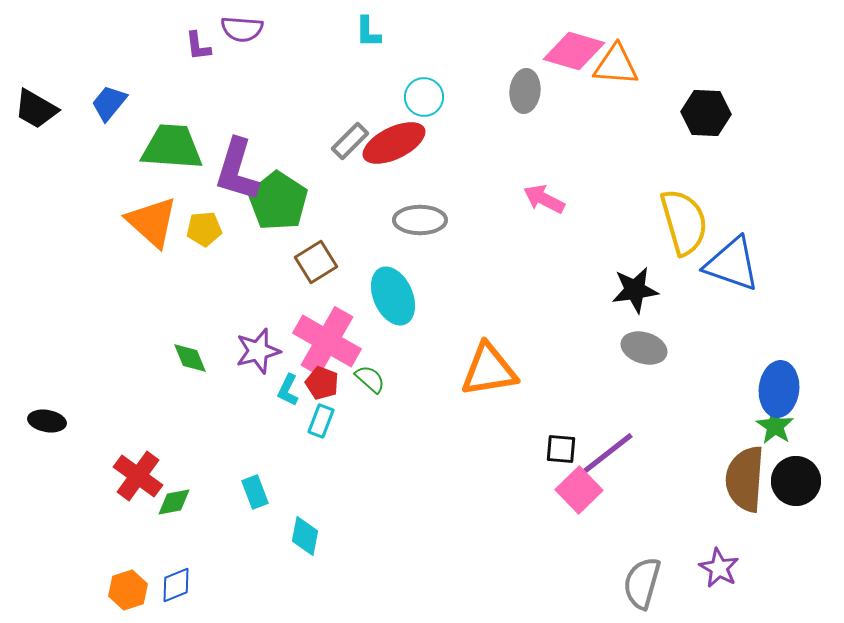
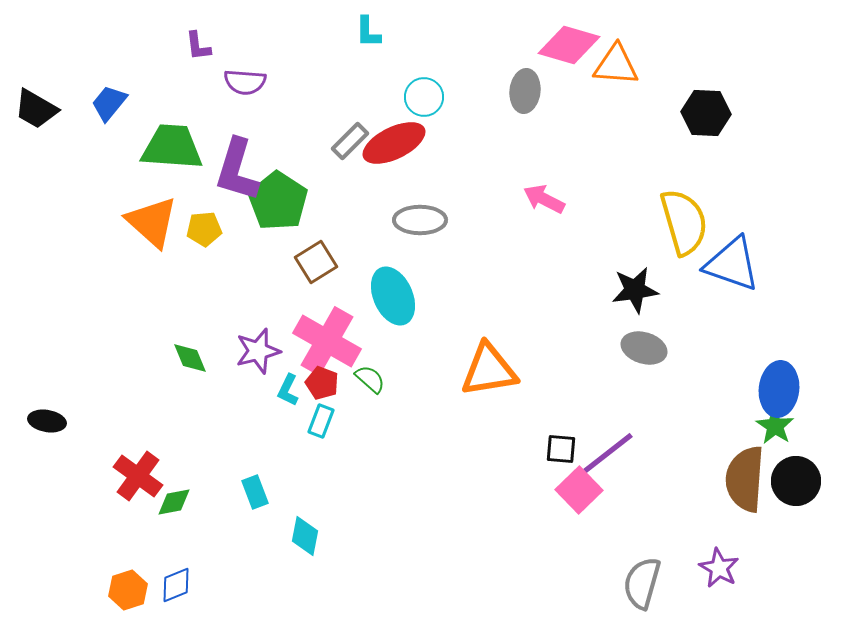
purple semicircle at (242, 29): moved 3 px right, 53 px down
pink diamond at (574, 51): moved 5 px left, 6 px up
